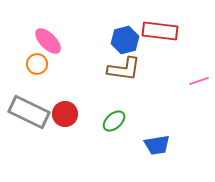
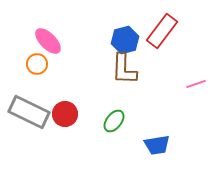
red rectangle: moved 2 px right; rotated 60 degrees counterclockwise
brown L-shape: rotated 84 degrees clockwise
pink line: moved 3 px left, 3 px down
green ellipse: rotated 10 degrees counterclockwise
